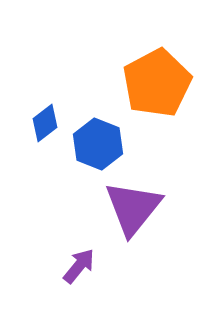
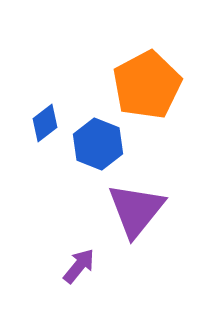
orange pentagon: moved 10 px left, 2 px down
purple triangle: moved 3 px right, 2 px down
